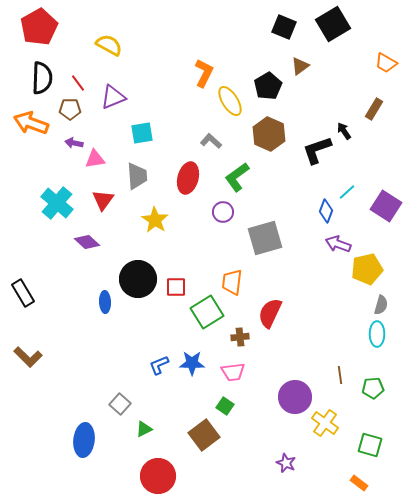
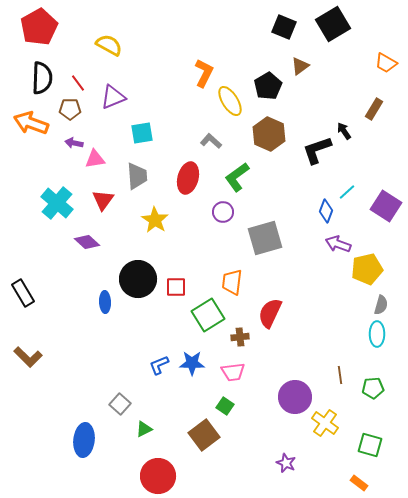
green square at (207, 312): moved 1 px right, 3 px down
